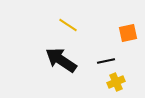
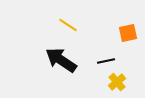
yellow cross: moved 1 px right; rotated 18 degrees counterclockwise
